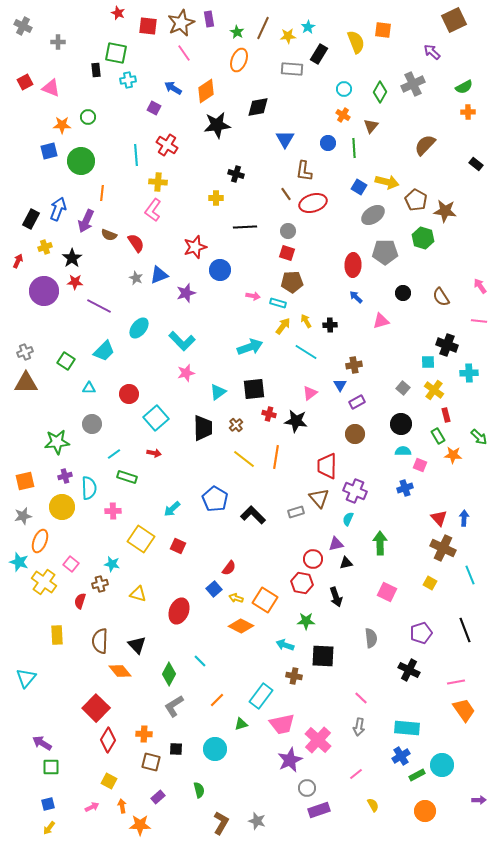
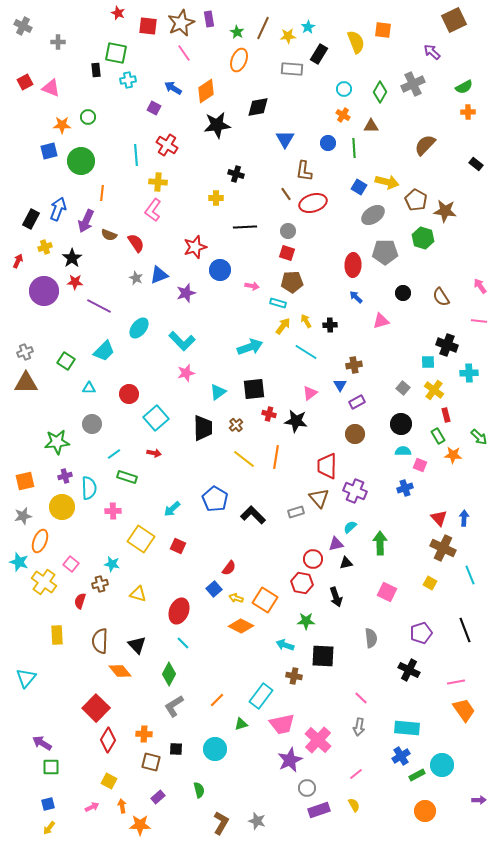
brown triangle at (371, 126): rotated 49 degrees clockwise
pink arrow at (253, 296): moved 1 px left, 10 px up
cyan semicircle at (348, 519): moved 2 px right, 8 px down; rotated 24 degrees clockwise
cyan line at (200, 661): moved 17 px left, 18 px up
yellow semicircle at (373, 805): moved 19 px left
